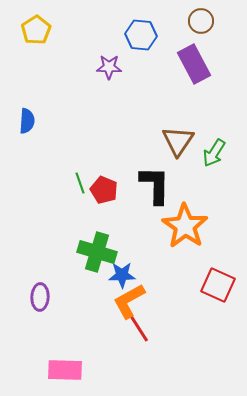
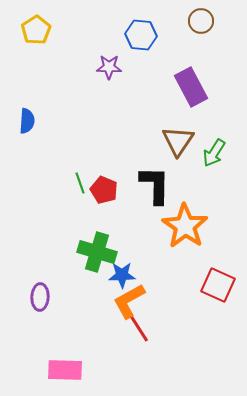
purple rectangle: moved 3 px left, 23 px down
